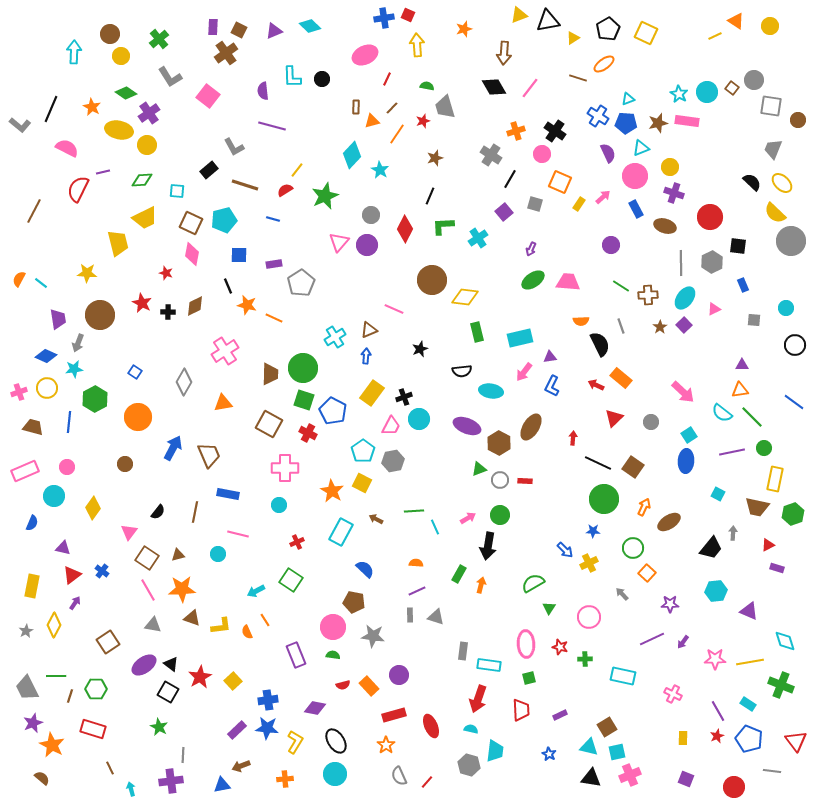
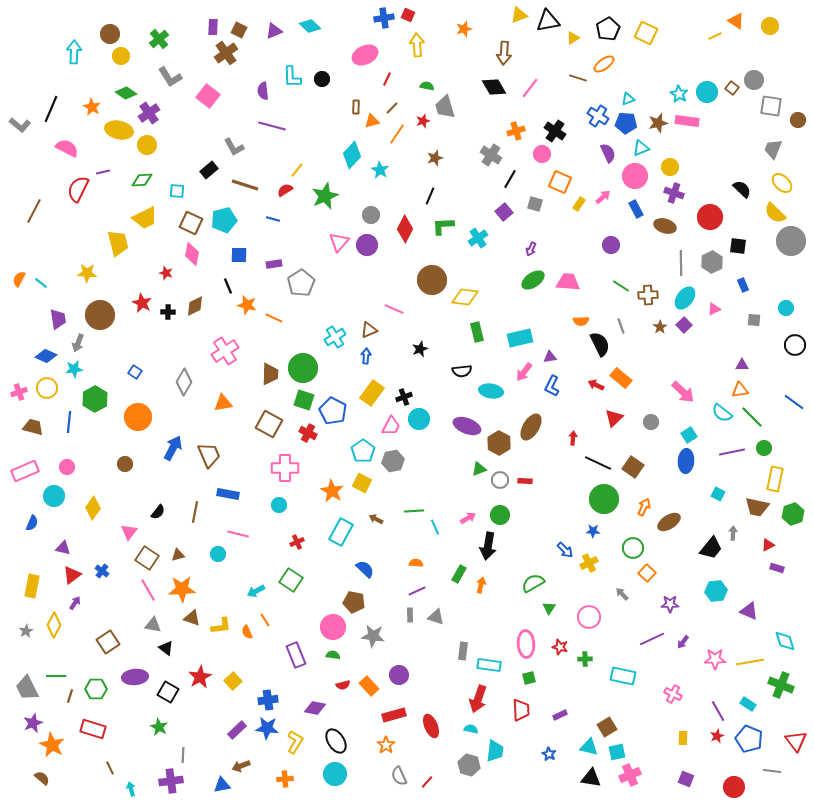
black semicircle at (752, 182): moved 10 px left, 7 px down
black triangle at (171, 664): moved 5 px left, 16 px up
purple ellipse at (144, 665): moved 9 px left, 12 px down; rotated 30 degrees clockwise
